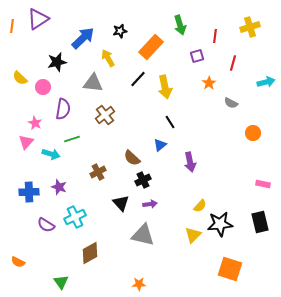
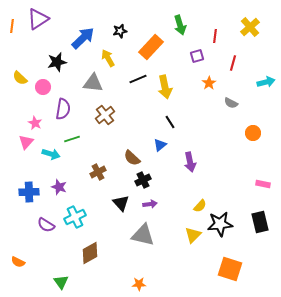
yellow cross at (250, 27): rotated 24 degrees counterclockwise
black line at (138, 79): rotated 24 degrees clockwise
